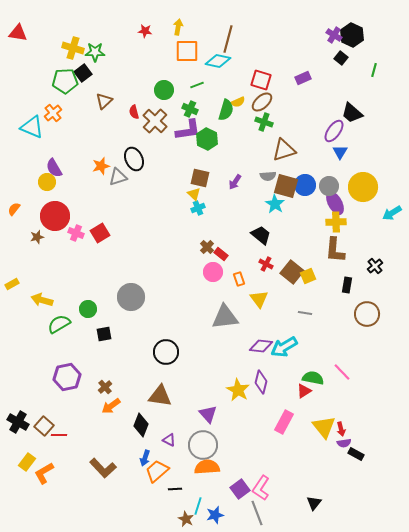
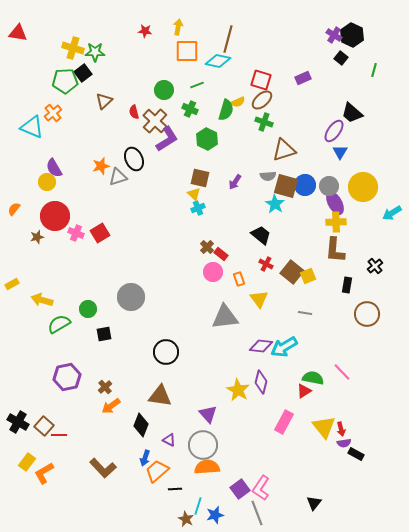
brown ellipse at (262, 102): moved 2 px up
purple L-shape at (188, 130): moved 21 px left, 9 px down; rotated 24 degrees counterclockwise
